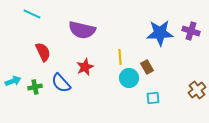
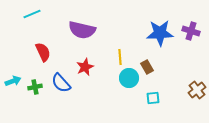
cyan line: rotated 48 degrees counterclockwise
